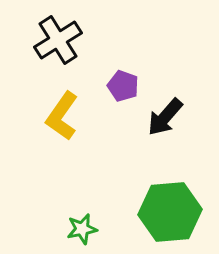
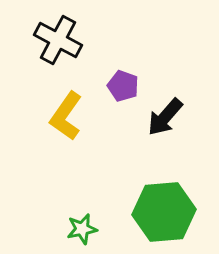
black cross: rotated 30 degrees counterclockwise
yellow L-shape: moved 4 px right
green hexagon: moved 6 px left
